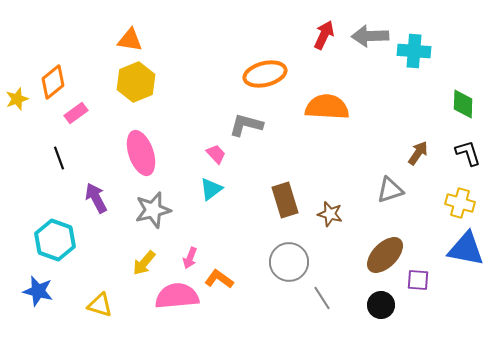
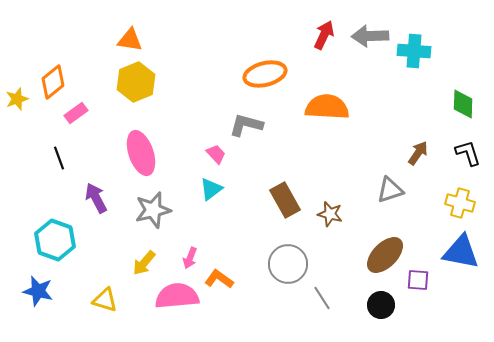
brown rectangle: rotated 12 degrees counterclockwise
blue triangle: moved 5 px left, 3 px down
gray circle: moved 1 px left, 2 px down
yellow triangle: moved 5 px right, 5 px up
